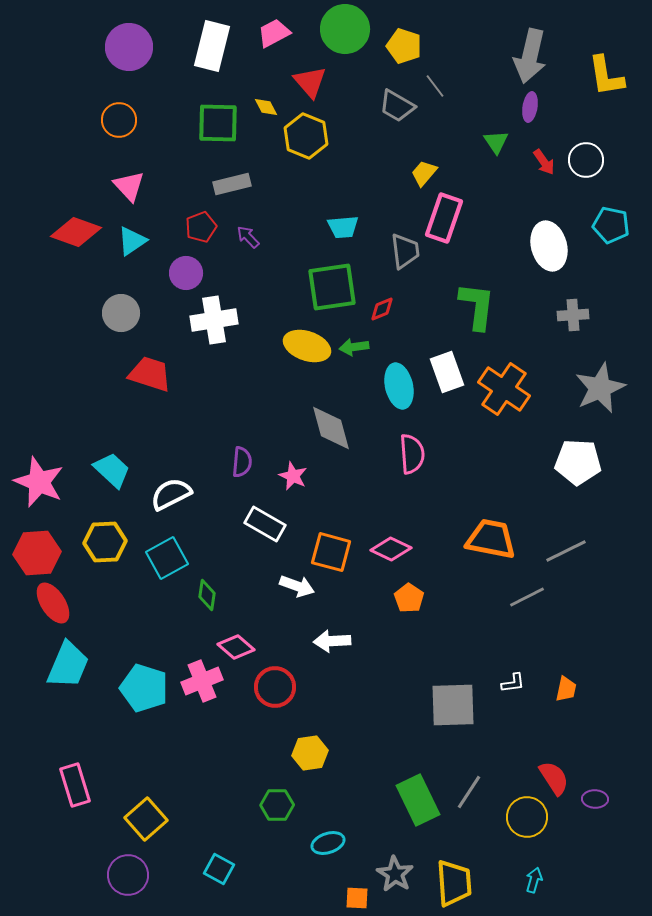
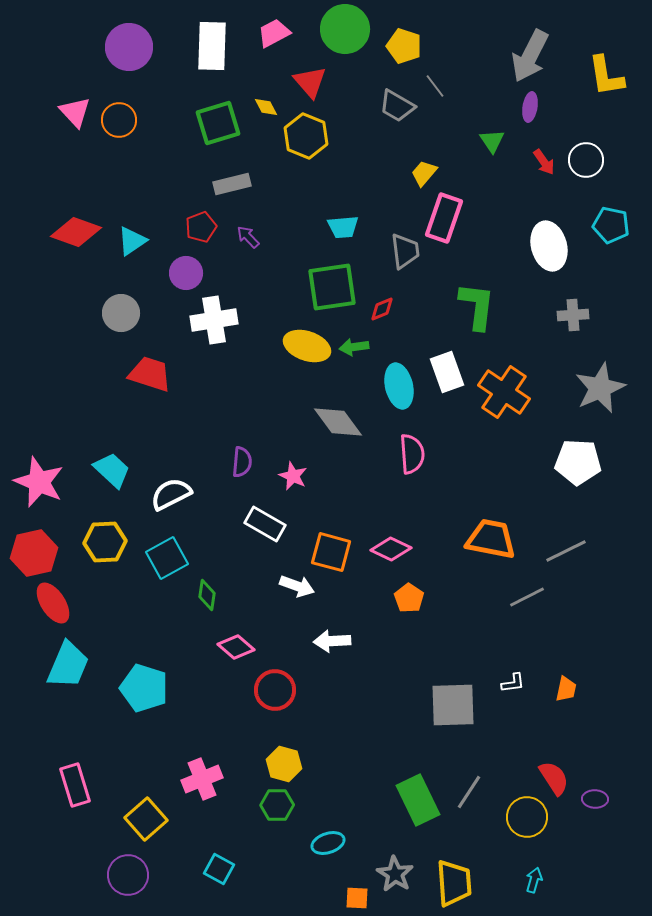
white rectangle at (212, 46): rotated 12 degrees counterclockwise
gray arrow at (530, 56): rotated 14 degrees clockwise
green square at (218, 123): rotated 18 degrees counterclockwise
green triangle at (496, 142): moved 4 px left, 1 px up
pink triangle at (129, 186): moved 54 px left, 74 px up
orange cross at (504, 389): moved 3 px down
gray diamond at (331, 428): moved 7 px right, 6 px up; rotated 21 degrees counterclockwise
red hexagon at (37, 553): moved 3 px left; rotated 9 degrees counterclockwise
pink cross at (202, 681): moved 98 px down
red circle at (275, 687): moved 3 px down
yellow hexagon at (310, 753): moved 26 px left, 11 px down; rotated 24 degrees clockwise
